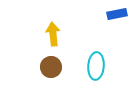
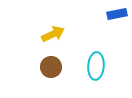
yellow arrow: rotated 70 degrees clockwise
